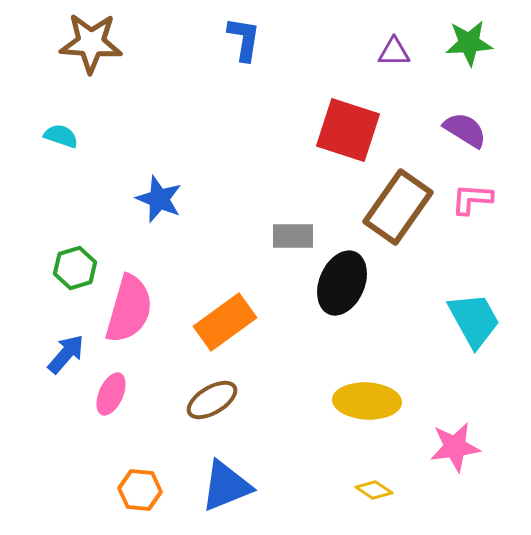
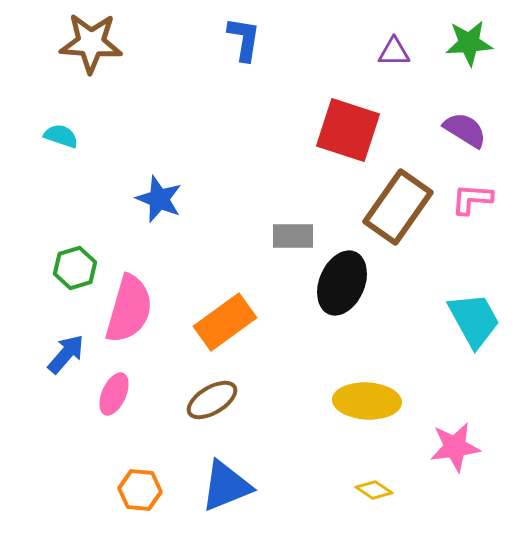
pink ellipse: moved 3 px right
